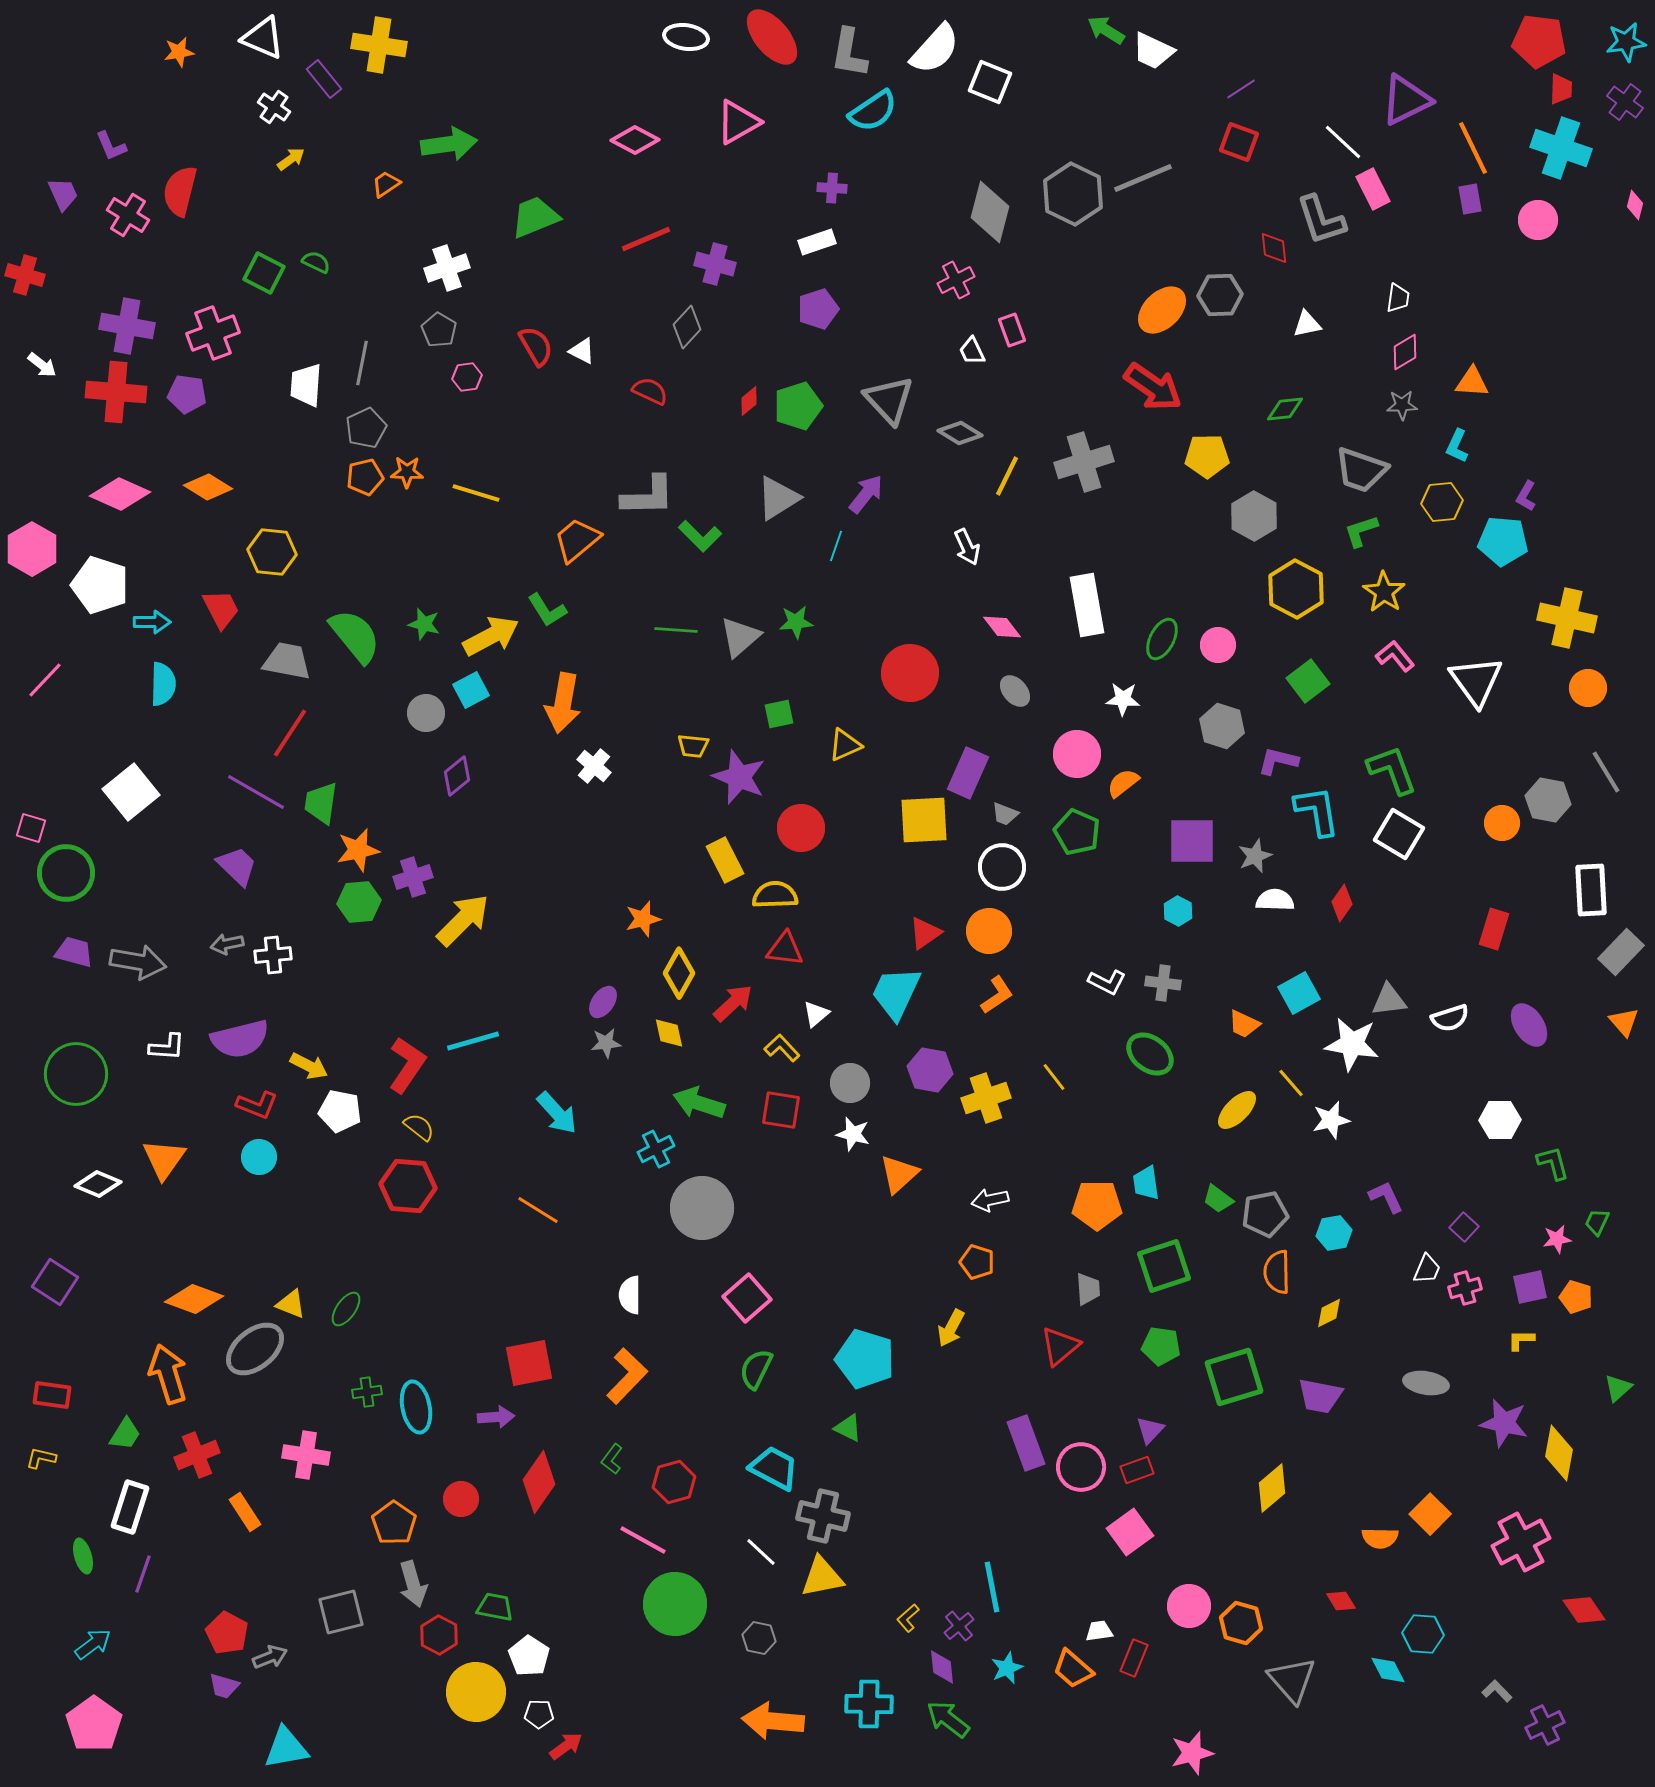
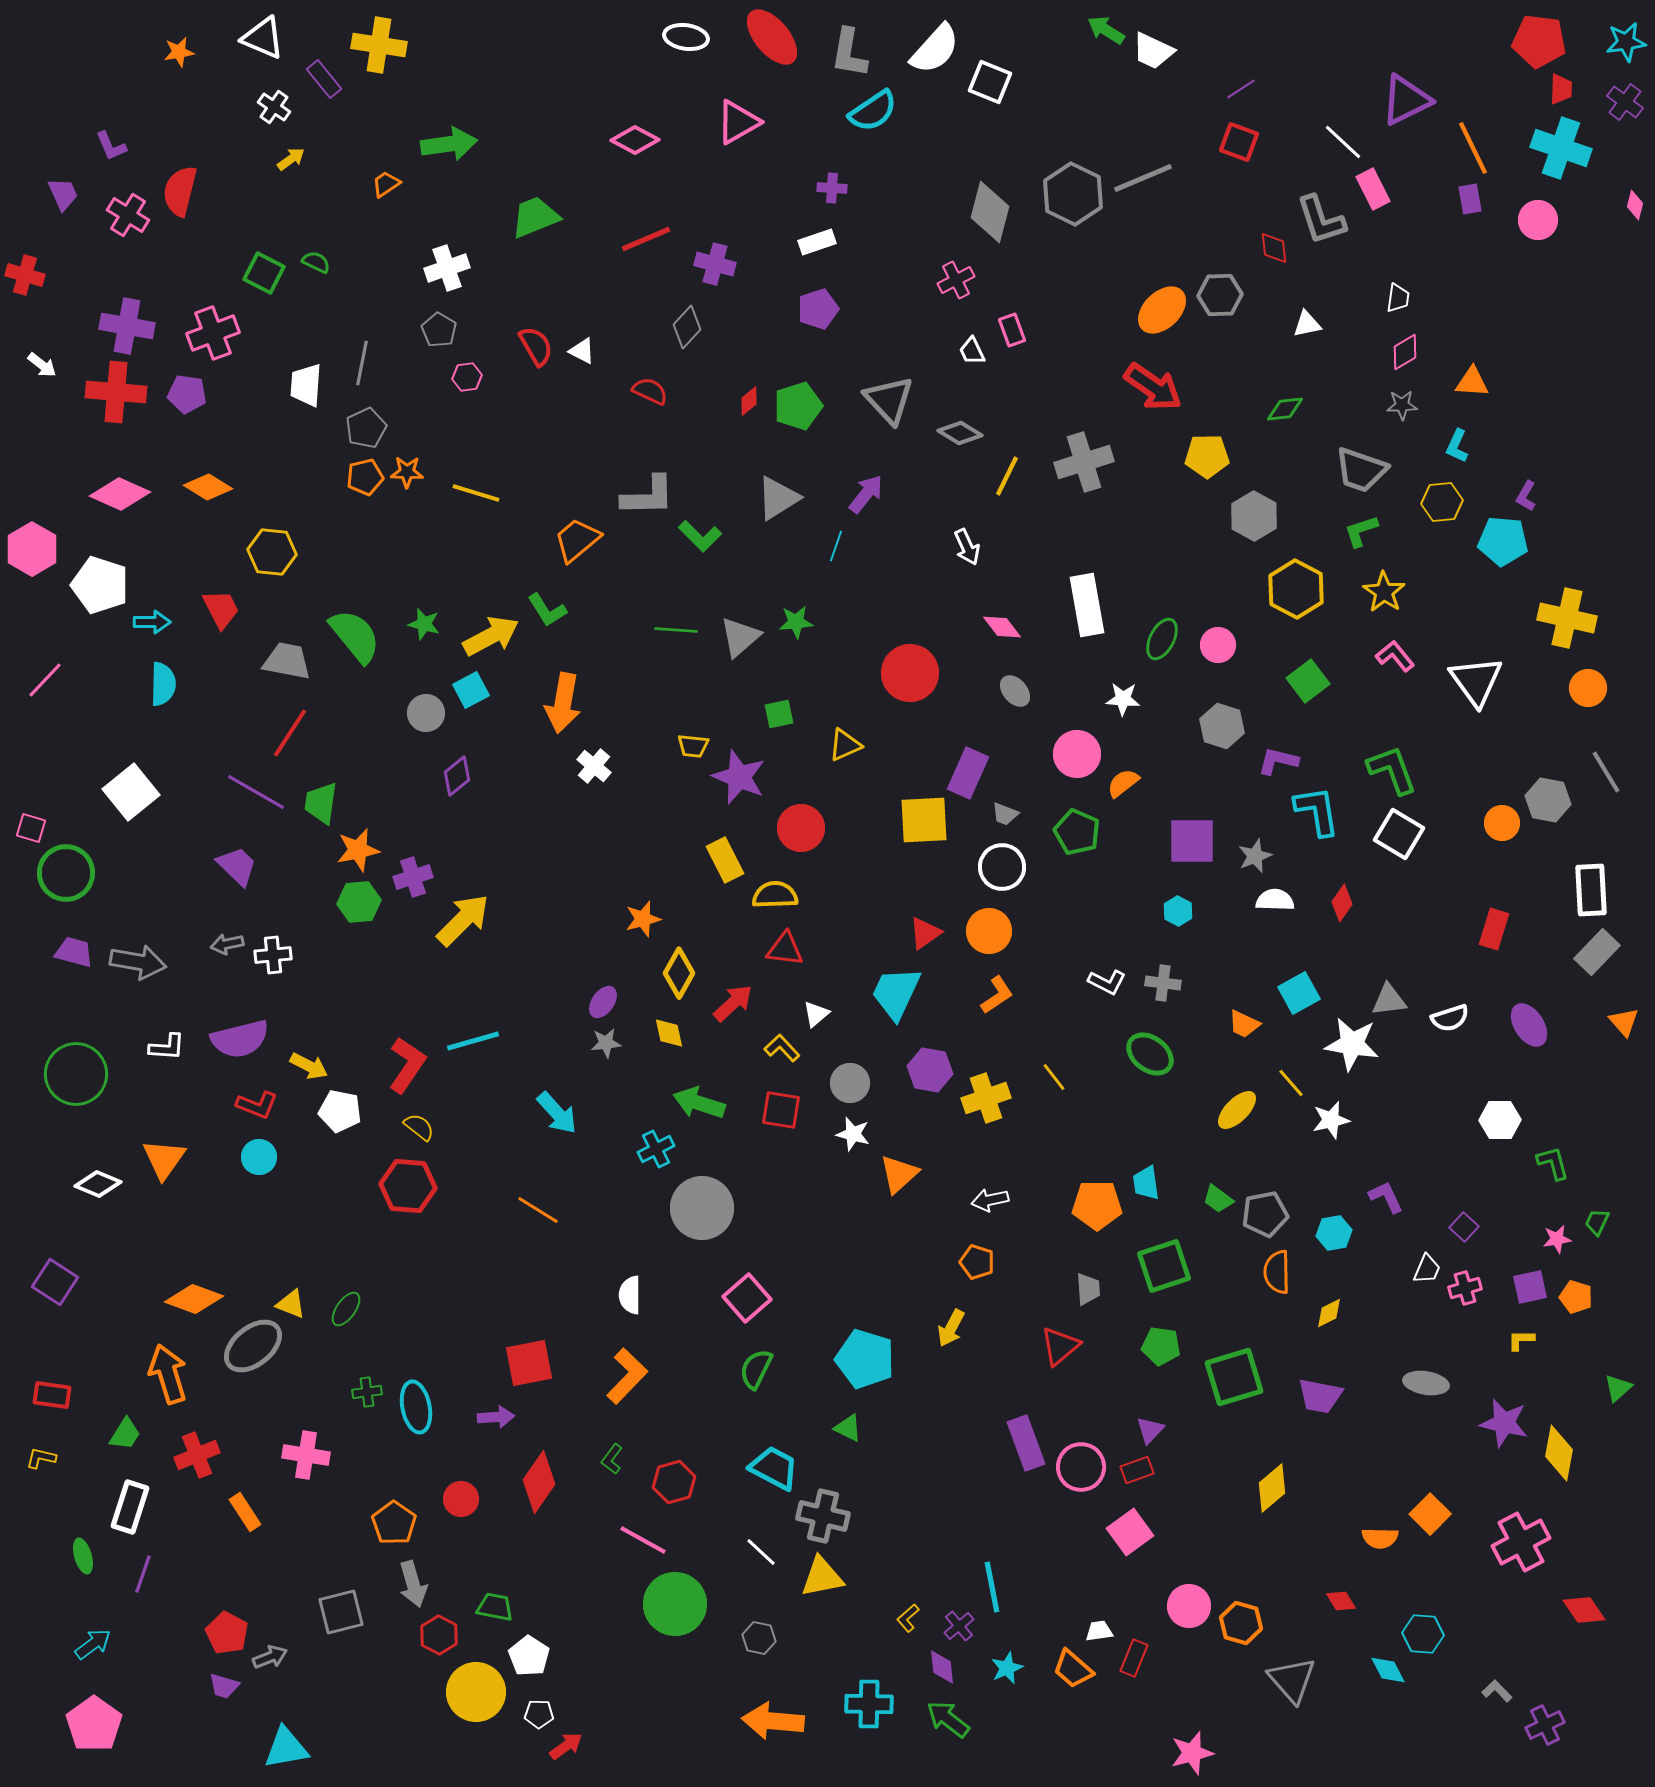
gray rectangle at (1621, 952): moved 24 px left
gray ellipse at (255, 1349): moved 2 px left, 3 px up
